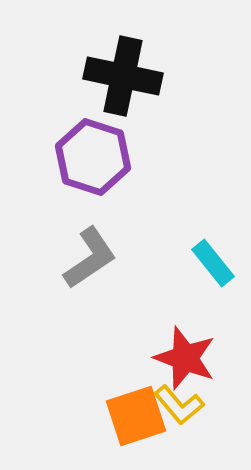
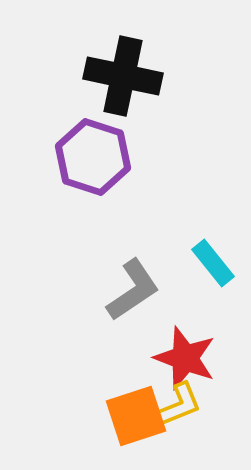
gray L-shape: moved 43 px right, 32 px down
yellow L-shape: rotated 72 degrees counterclockwise
